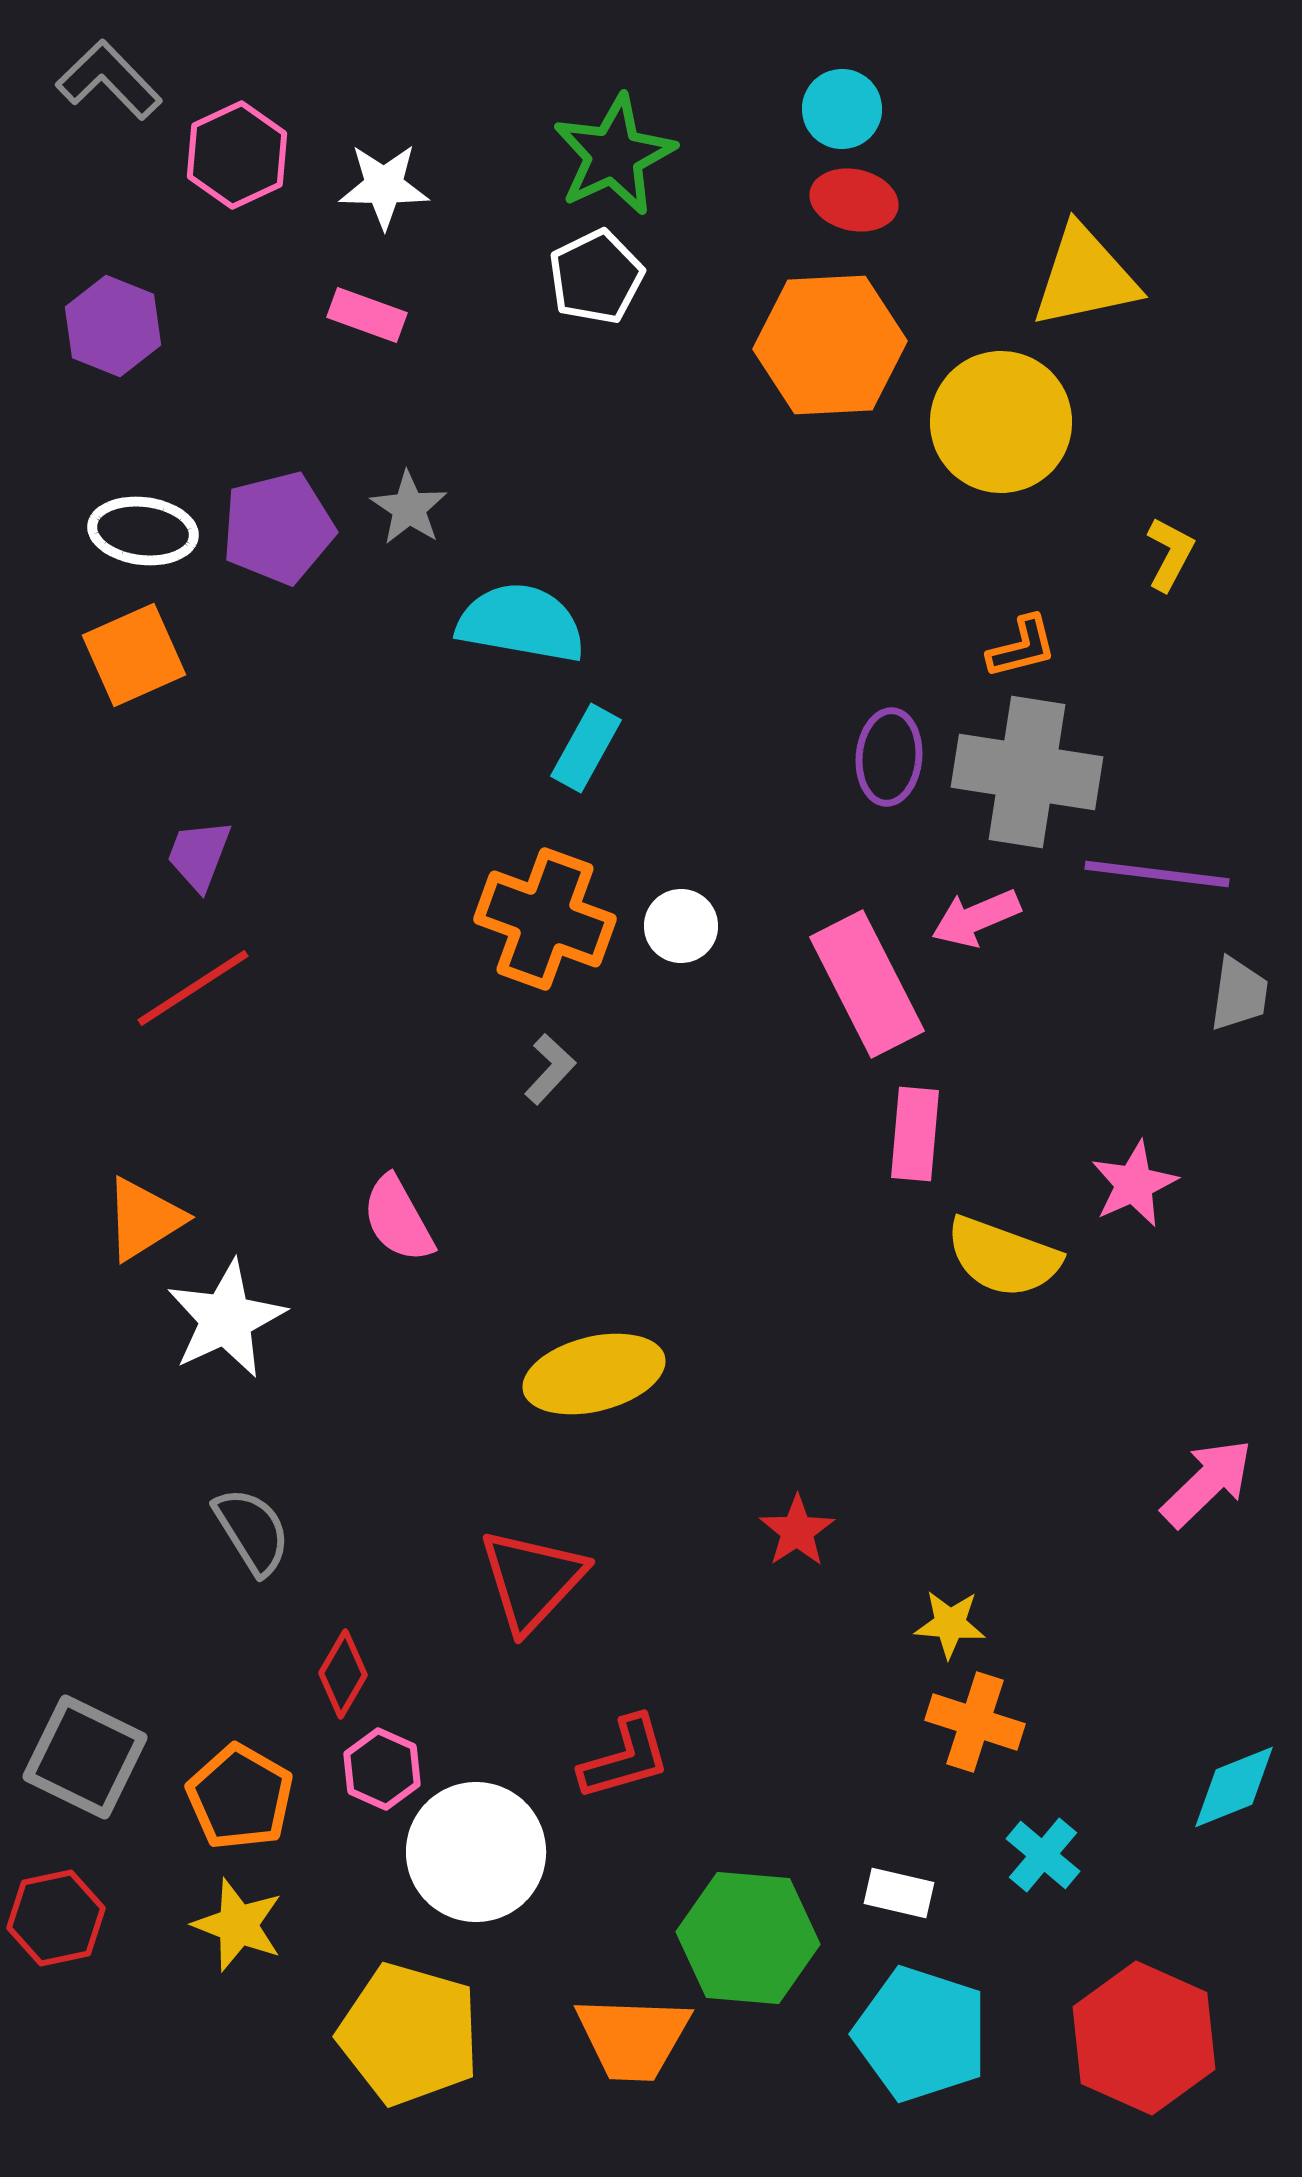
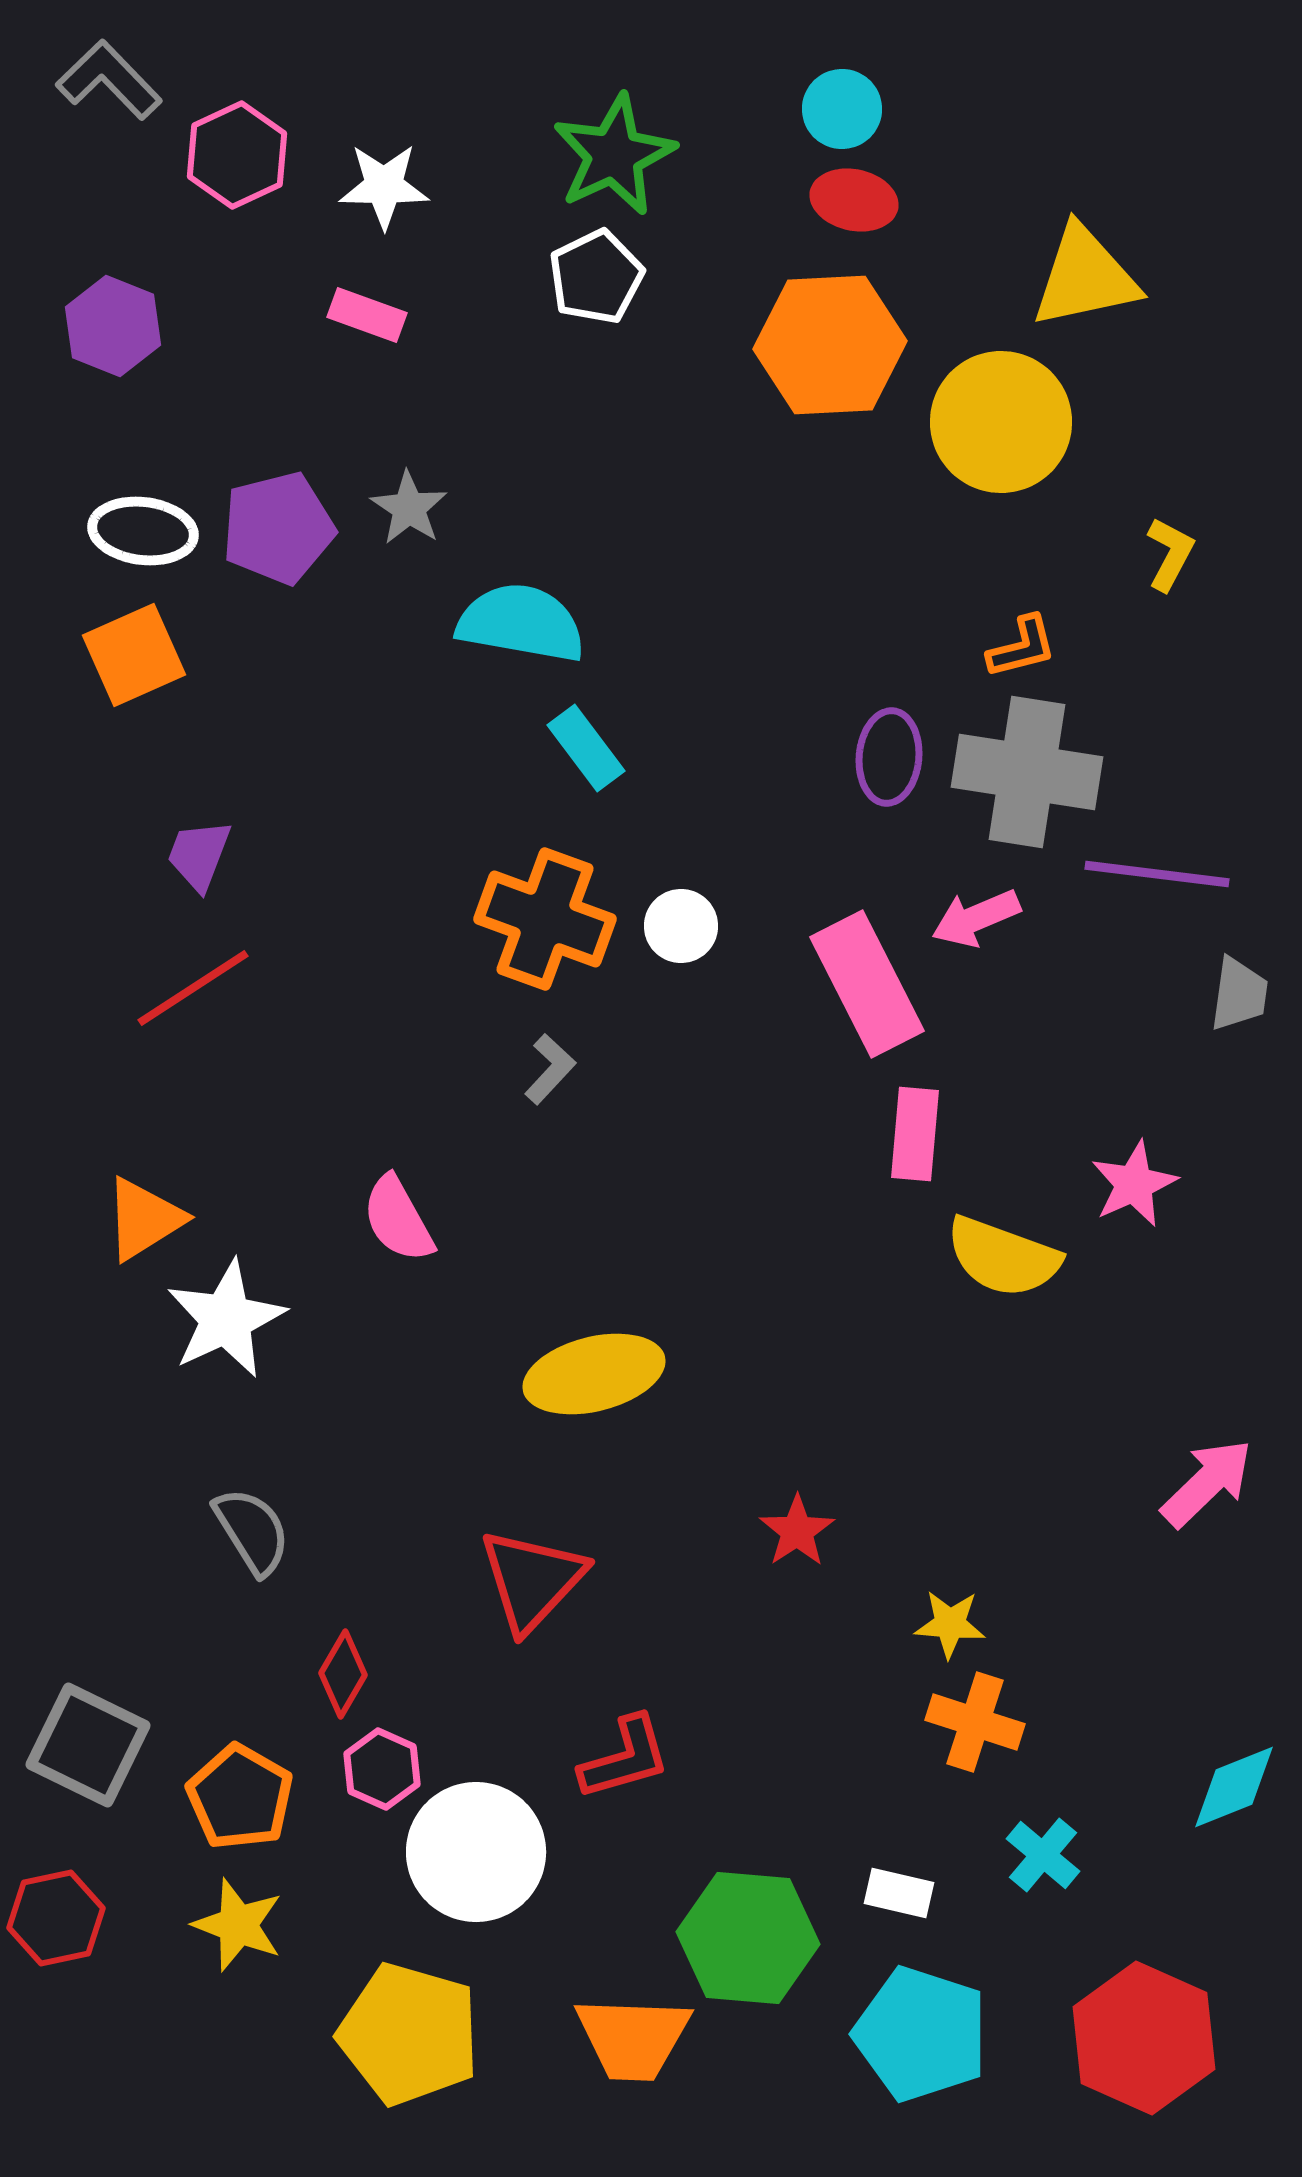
cyan rectangle at (586, 748): rotated 66 degrees counterclockwise
gray square at (85, 1757): moved 3 px right, 12 px up
